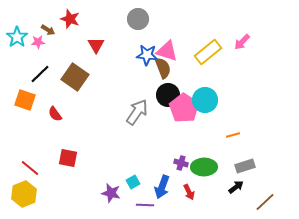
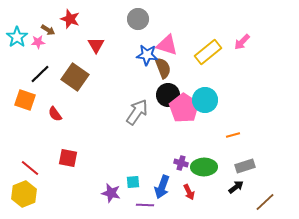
pink triangle: moved 6 px up
cyan square: rotated 24 degrees clockwise
